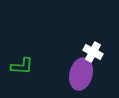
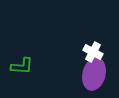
purple ellipse: moved 13 px right
